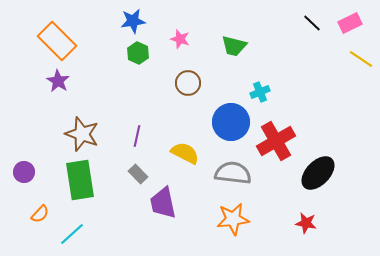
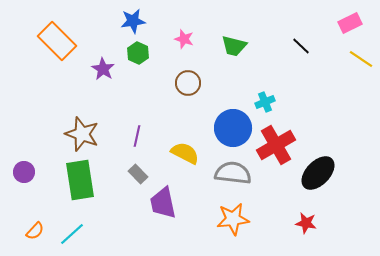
black line: moved 11 px left, 23 px down
pink star: moved 4 px right
purple star: moved 45 px right, 12 px up
cyan cross: moved 5 px right, 10 px down
blue circle: moved 2 px right, 6 px down
red cross: moved 4 px down
orange semicircle: moved 5 px left, 17 px down
